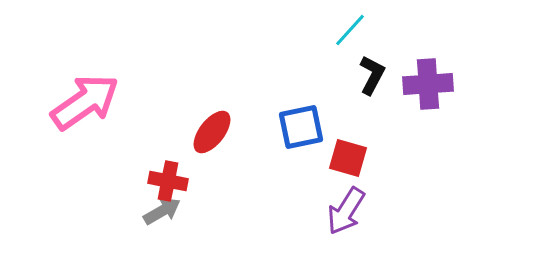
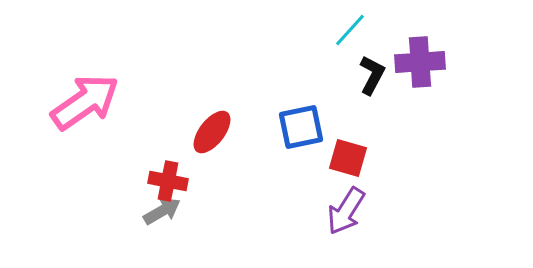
purple cross: moved 8 px left, 22 px up
